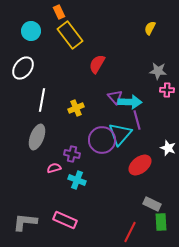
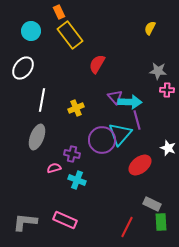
red line: moved 3 px left, 5 px up
